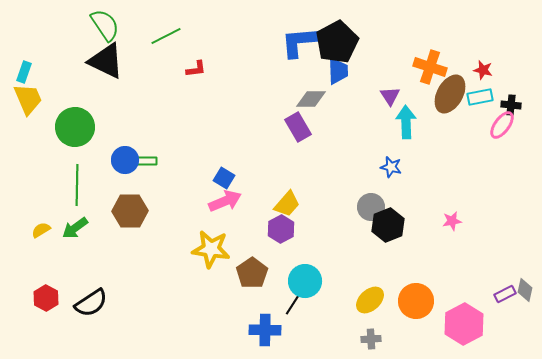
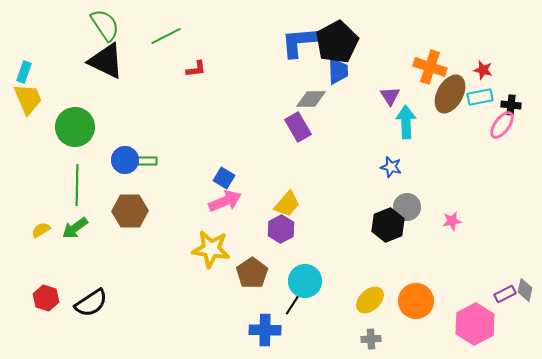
gray circle at (371, 207): moved 36 px right
red hexagon at (46, 298): rotated 10 degrees counterclockwise
pink hexagon at (464, 324): moved 11 px right
